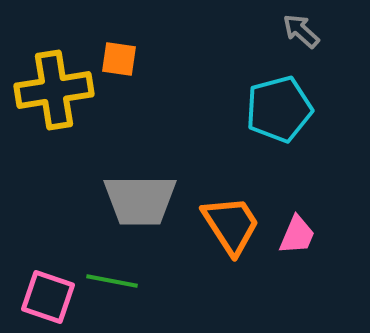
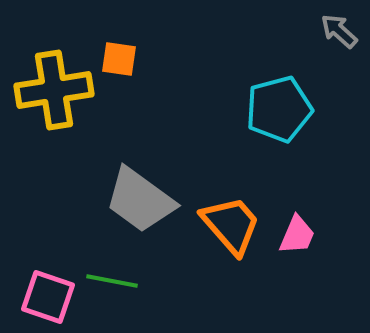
gray arrow: moved 38 px right
gray trapezoid: rotated 36 degrees clockwise
orange trapezoid: rotated 8 degrees counterclockwise
